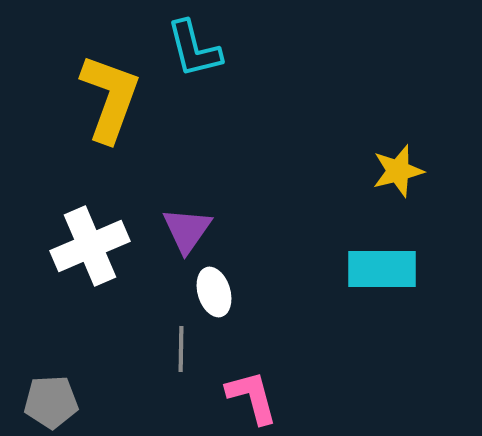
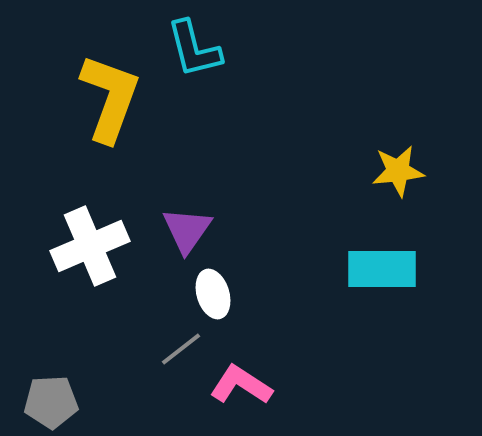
yellow star: rotated 8 degrees clockwise
white ellipse: moved 1 px left, 2 px down
gray line: rotated 51 degrees clockwise
pink L-shape: moved 11 px left, 12 px up; rotated 42 degrees counterclockwise
